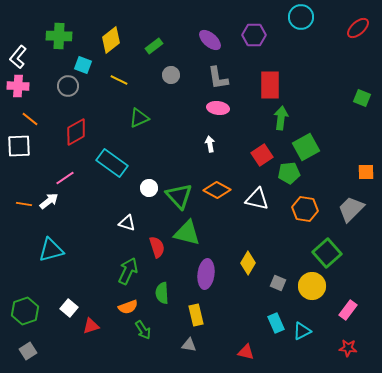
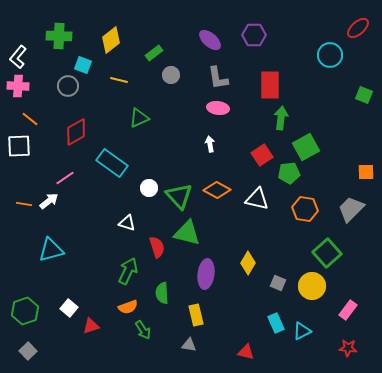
cyan circle at (301, 17): moved 29 px right, 38 px down
green rectangle at (154, 46): moved 7 px down
yellow line at (119, 80): rotated 12 degrees counterclockwise
green square at (362, 98): moved 2 px right, 3 px up
gray square at (28, 351): rotated 12 degrees counterclockwise
